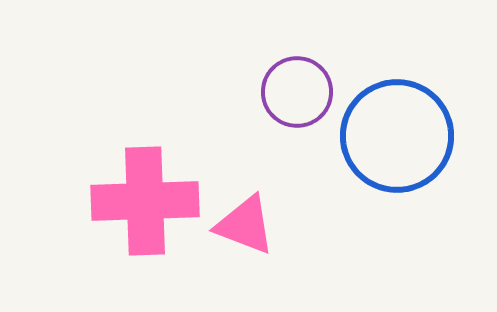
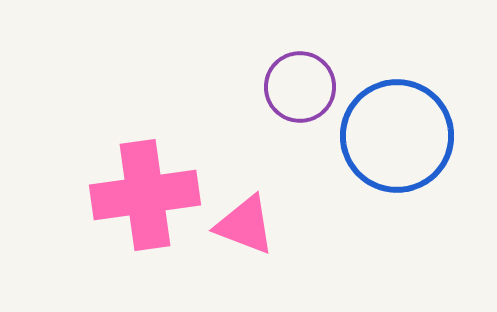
purple circle: moved 3 px right, 5 px up
pink cross: moved 6 px up; rotated 6 degrees counterclockwise
